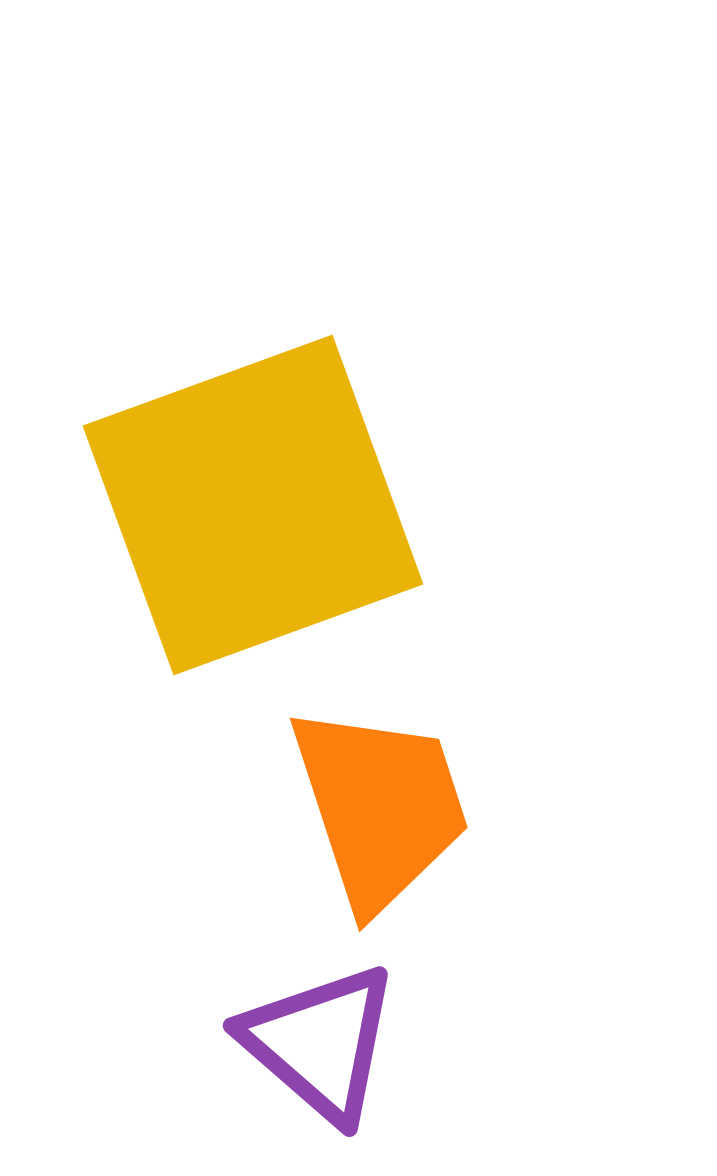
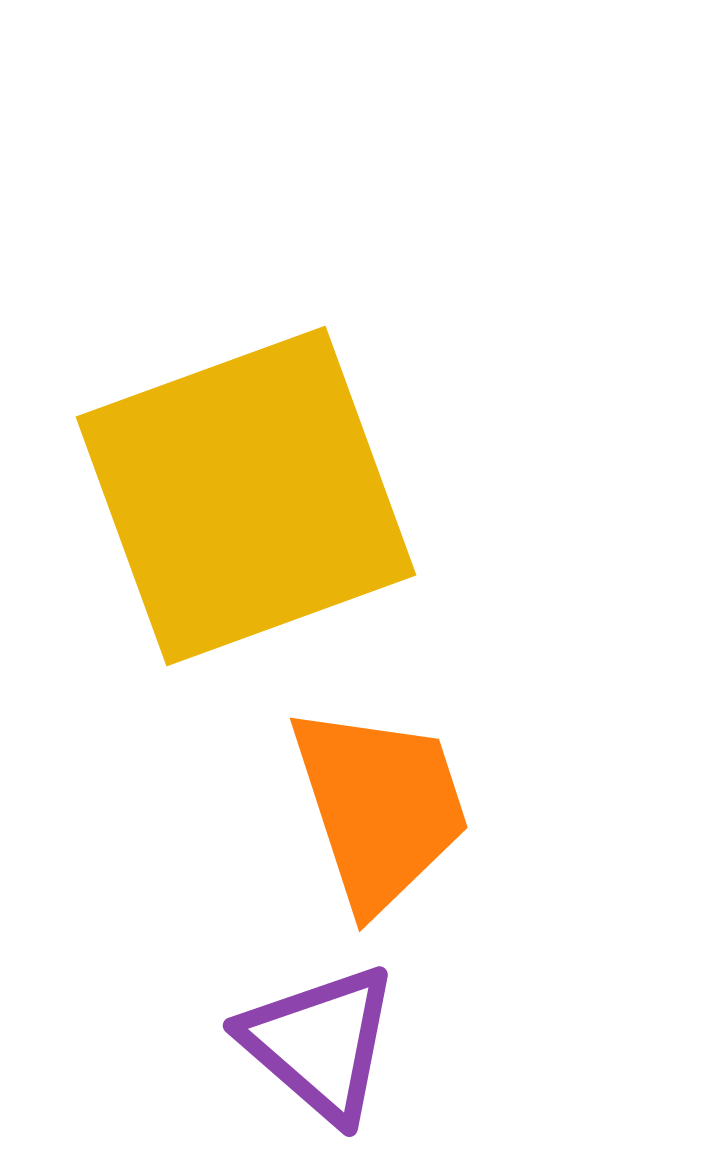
yellow square: moved 7 px left, 9 px up
